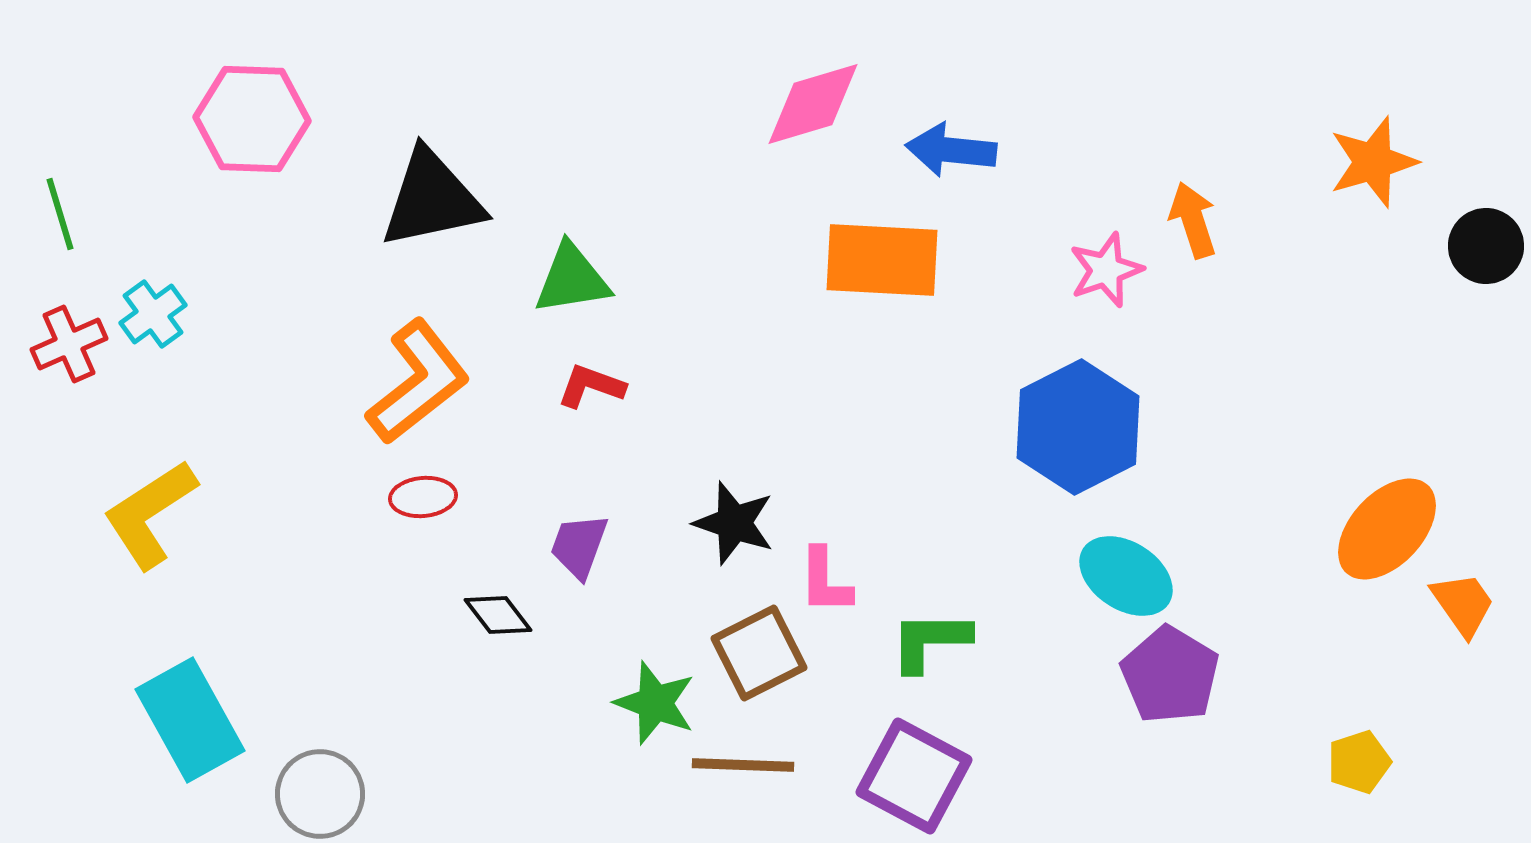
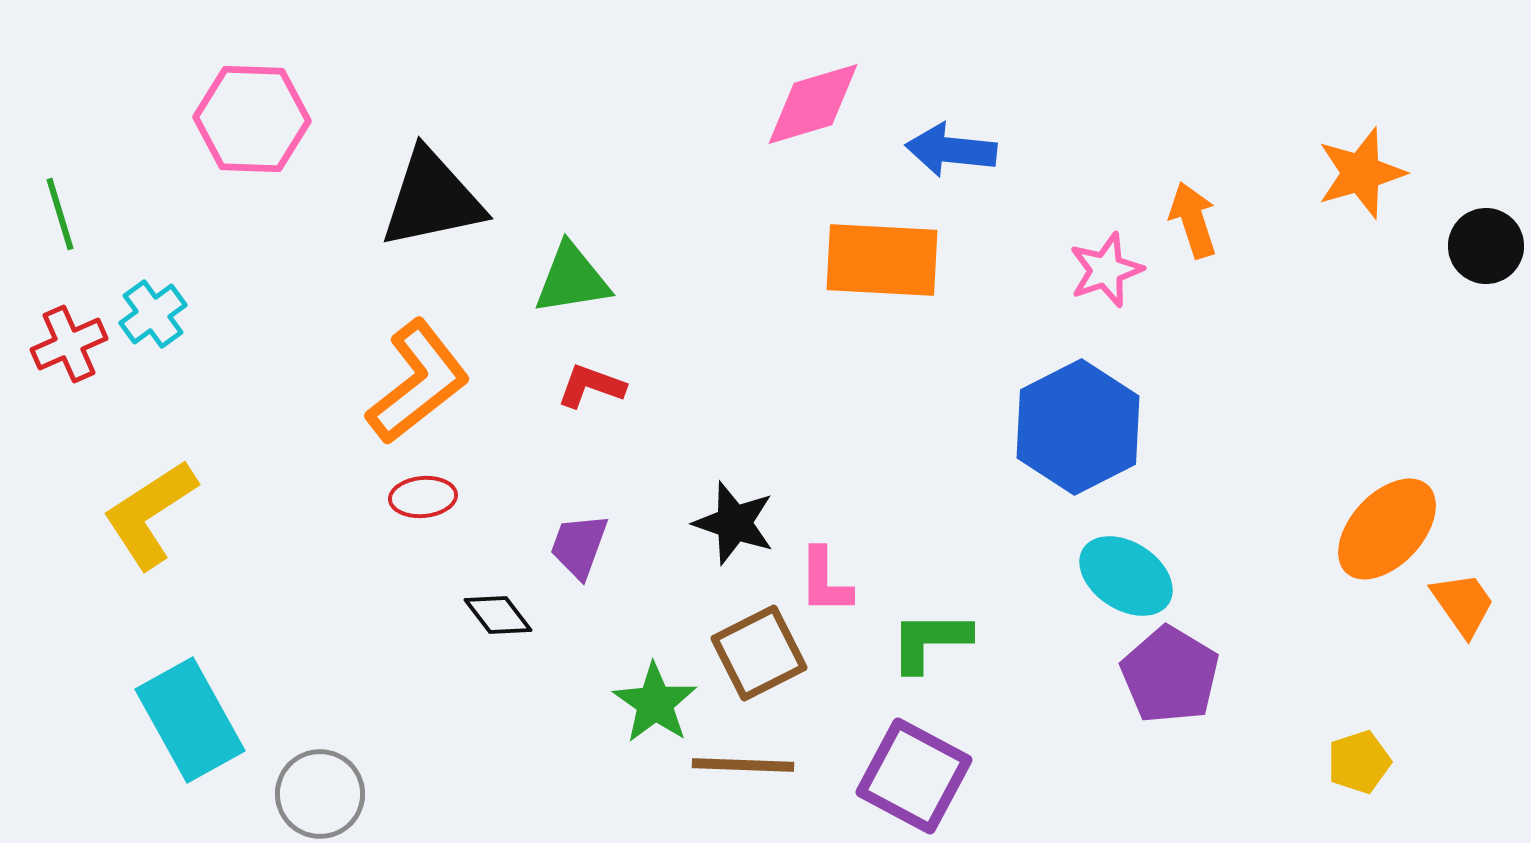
orange star: moved 12 px left, 11 px down
green star: rotated 14 degrees clockwise
